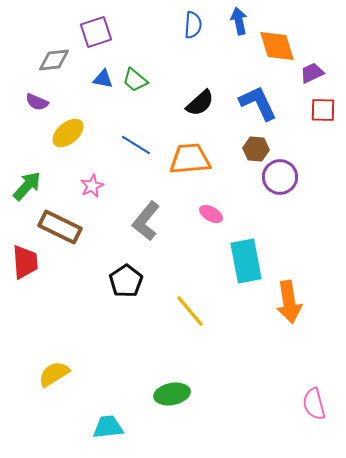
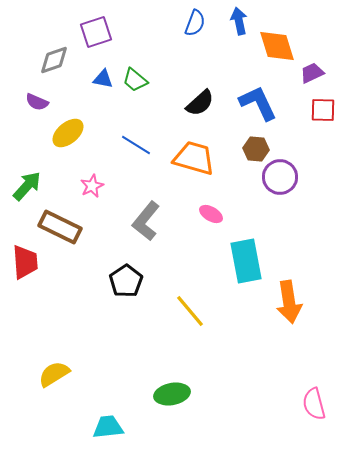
blue semicircle: moved 2 px right, 2 px up; rotated 16 degrees clockwise
gray diamond: rotated 12 degrees counterclockwise
orange trapezoid: moved 4 px right, 1 px up; rotated 21 degrees clockwise
